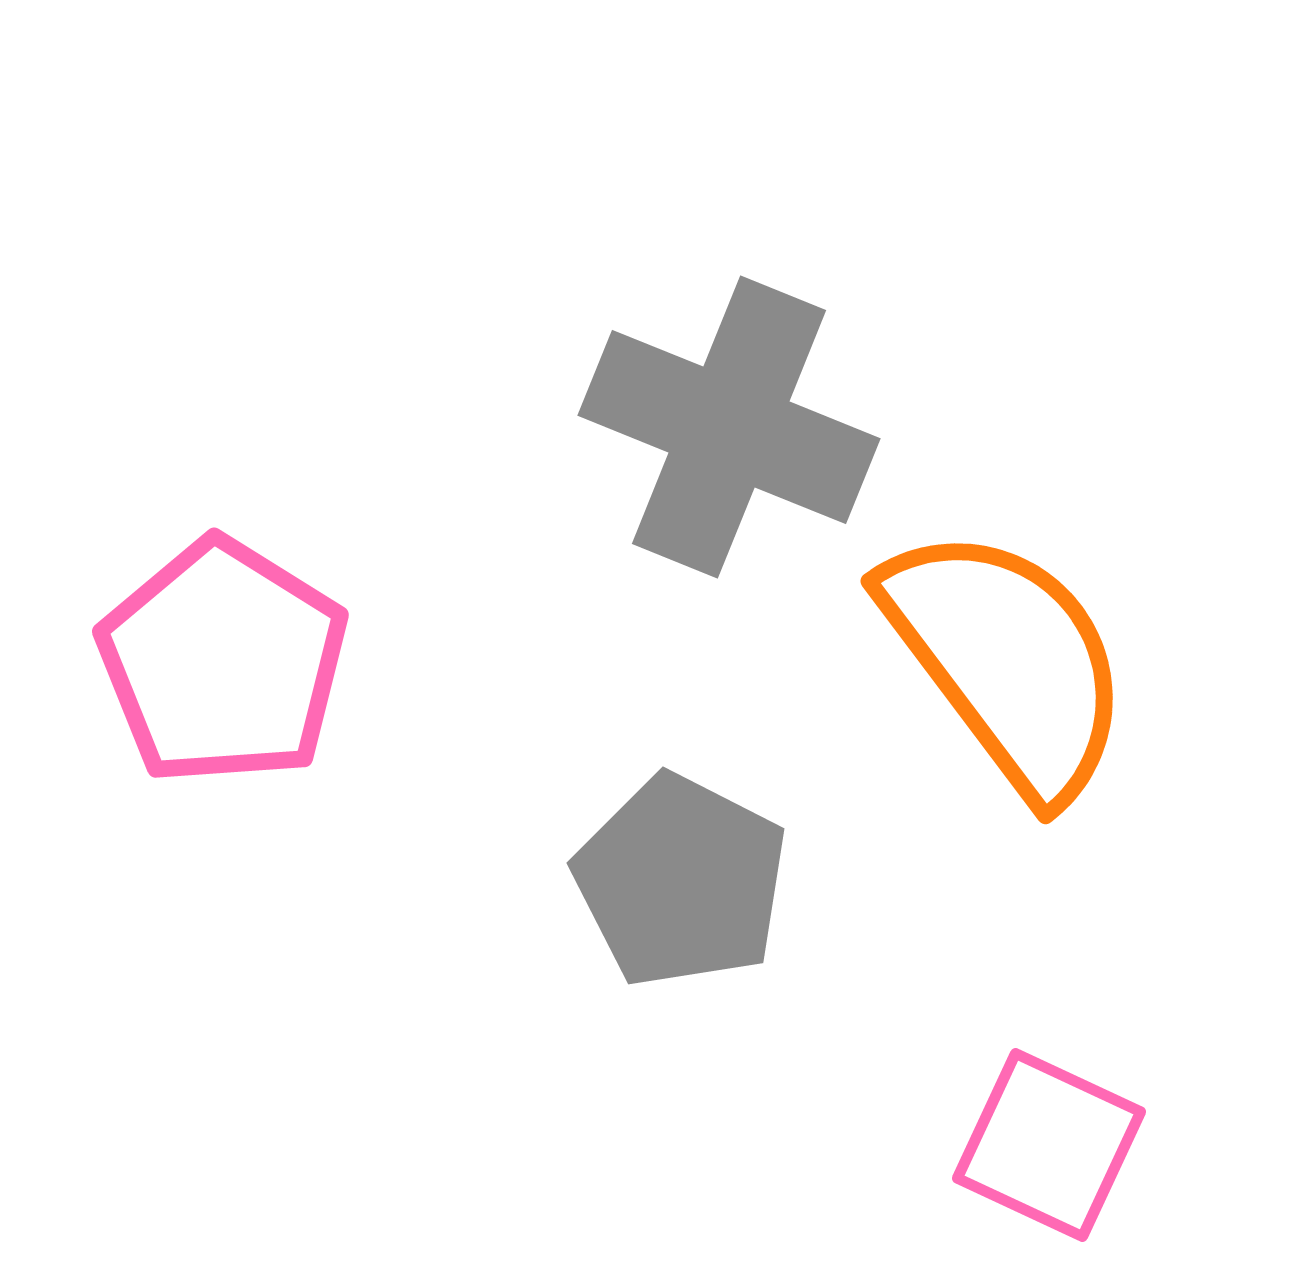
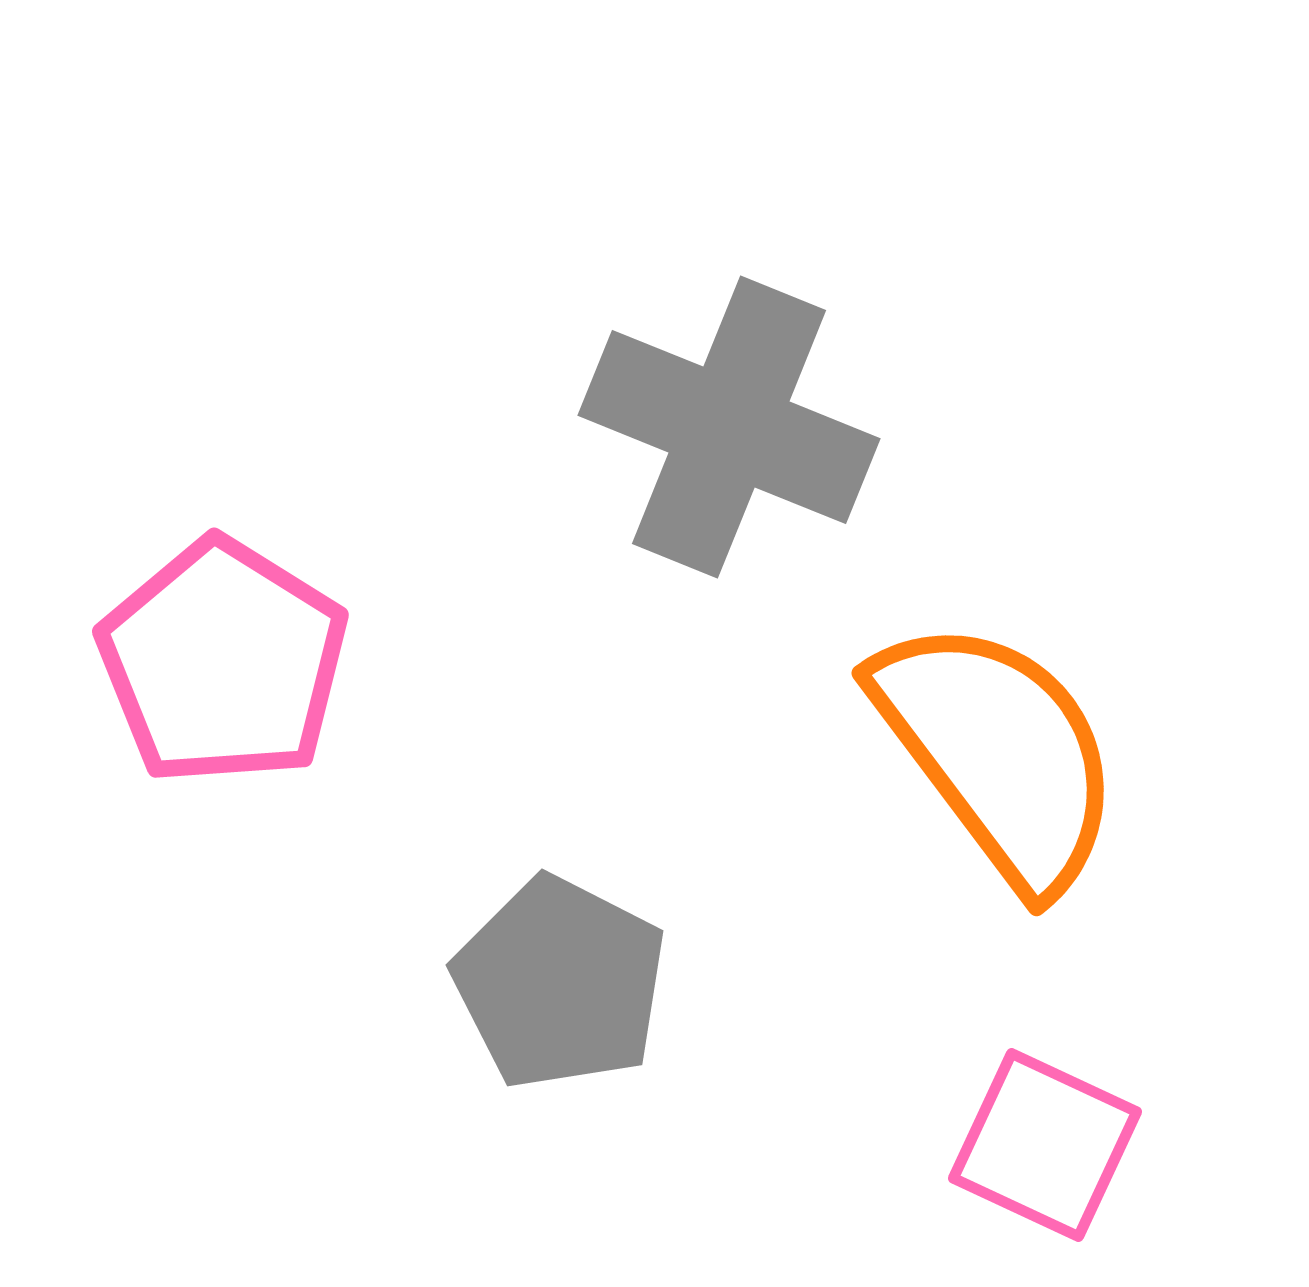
orange semicircle: moved 9 px left, 92 px down
gray pentagon: moved 121 px left, 102 px down
pink square: moved 4 px left
